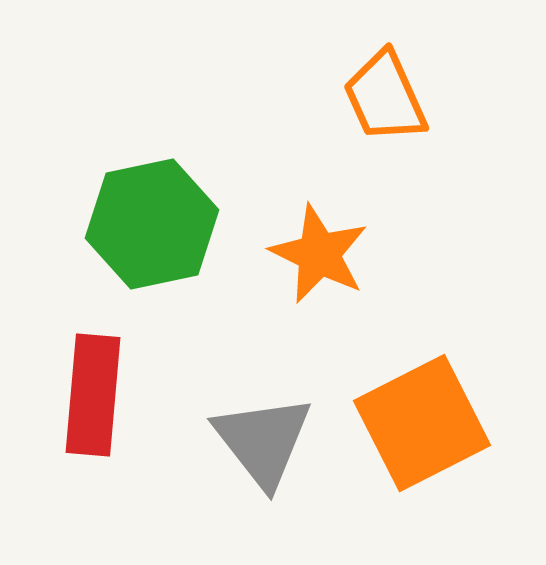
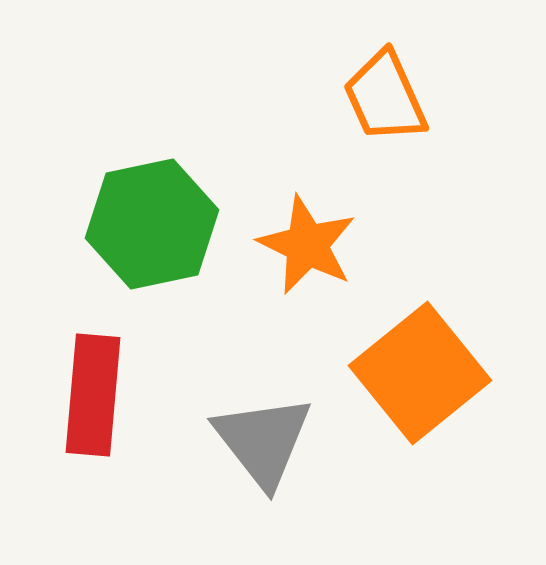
orange star: moved 12 px left, 9 px up
orange square: moved 2 px left, 50 px up; rotated 12 degrees counterclockwise
